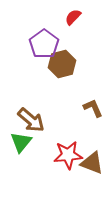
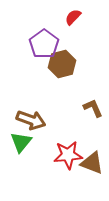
brown arrow: rotated 20 degrees counterclockwise
